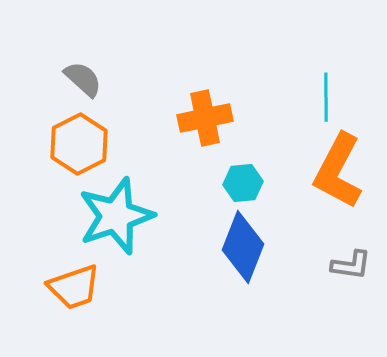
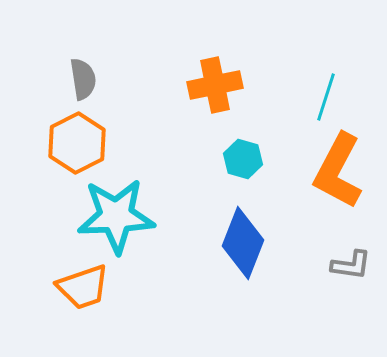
gray semicircle: rotated 39 degrees clockwise
cyan line: rotated 18 degrees clockwise
orange cross: moved 10 px right, 33 px up
orange hexagon: moved 2 px left, 1 px up
cyan hexagon: moved 24 px up; rotated 21 degrees clockwise
cyan star: rotated 16 degrees clockwise
blue diamond: moved 4 px up
orange trapezoid: moved 9 px right
